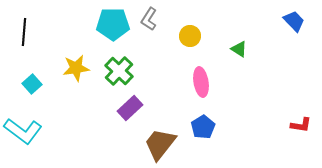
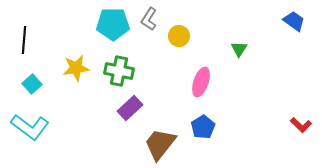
blue trapezoid: rotated 10 degrees counterclockwise
black line: moved 8 px down
yellow circle: moved 11 px left
green triangle: rotated 30 degrees clockwise
green cross: rotated 32 degrees counterclockwise
pink ellipse: rotated 28 degrees clockwise
red L-shape: rotated 35 degrees clockwise
cyan L-shape: moved 7 px right, 4 px up
